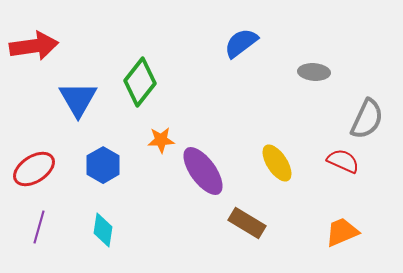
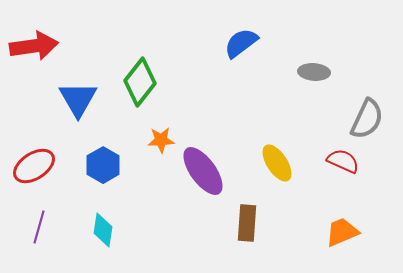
red ellipse: moved 3 px up
brown rectangle: rotated 63 degrees clockwise
